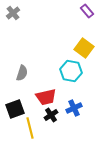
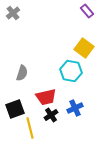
blue cross: moved 1 px right
